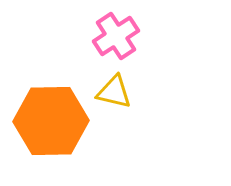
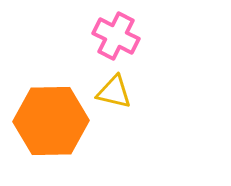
pink cross: rotated 30 degrees counterclockwise
